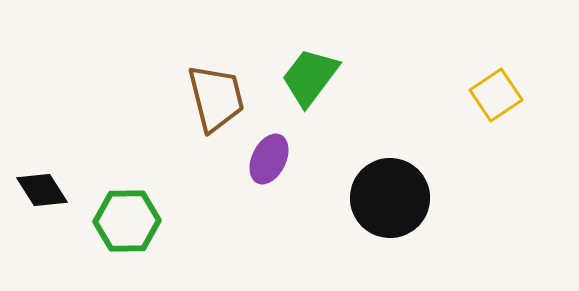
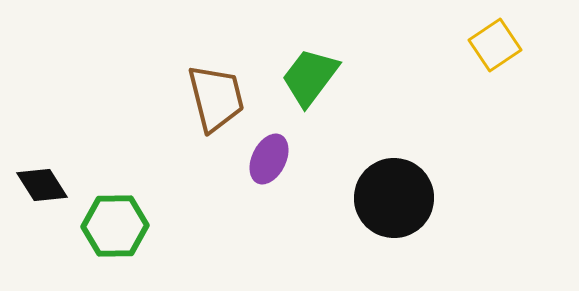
yellow square: moved 1 px left, 50 px up
black diamond: moved 5 px up
black circle: moved 4 px right
green hexagon: moved 12 px left, 5 px down
